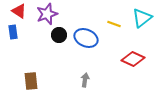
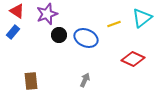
red triangle: moved 2 px left
yellow line: rotated 40 degrees counterclockwise
blue rectangle: rotated 48 degrees clockwise
gray arrow: rotated 16 degrees clockwise
